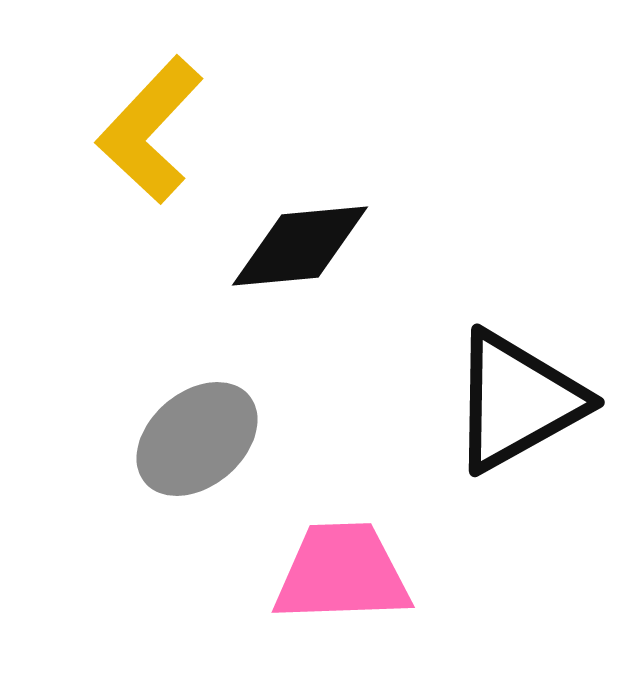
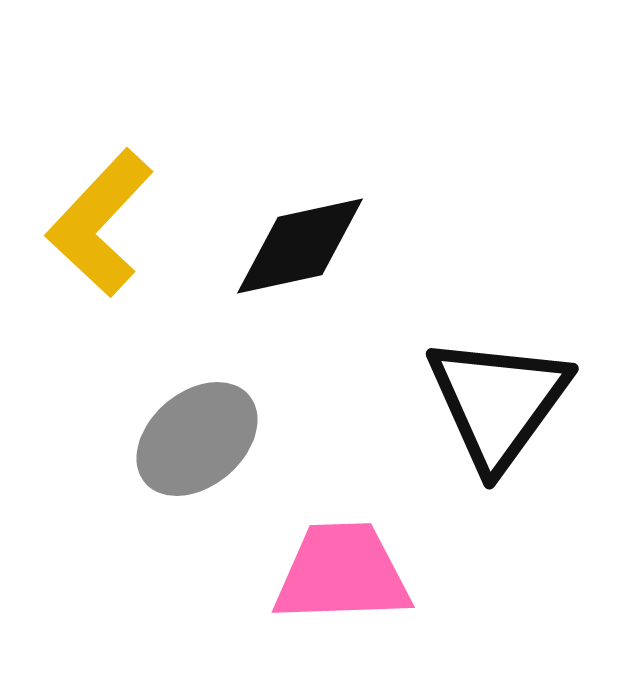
yellow L-shape: moved 50 px left, 93 px down
black diamond: rotated 7 degrees counterclockwise
black triangle: moved 19 px left, 1 px down; rotated 25 degrees counterclockwise
